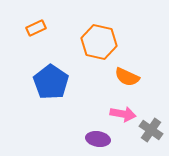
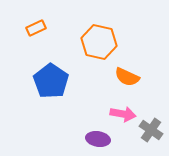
blue pentagon: moved 1 px up
